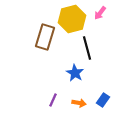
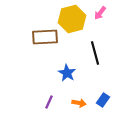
brown rectangle: rotated 70 degrees clockwise
black line: moved 8 px right, 5 px down
blue star: moved 8 px left
purple line: moved 4 px left, 2 px down
